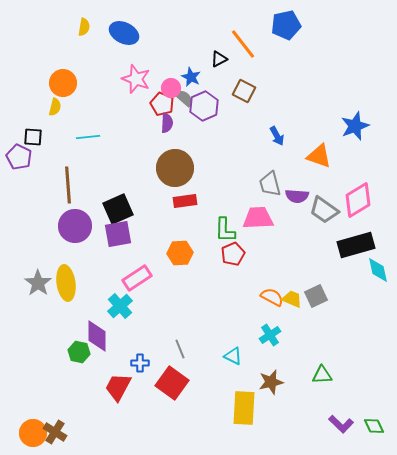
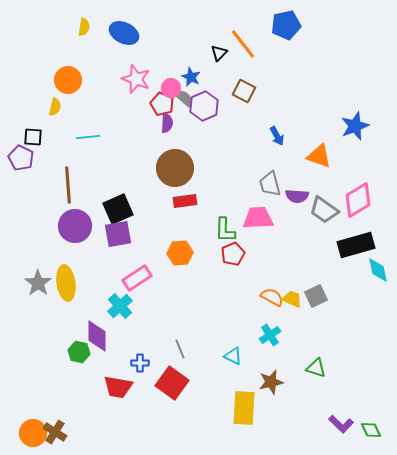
black triangle at (219, 59): moved 6 px up; rotated 18 degrees counterclockwise
orange circle at (63, 83): moved 5 px right, 3 px up
purple pentagon at (19, 157): moved 2 px right, 1 px down
green triangle at (322, 375): moved 6 px left, 7 px up; rotated 20 degrees clockwise
red trapezoid at (118, 387): rotated 108 degrees counterclockwise
green diamond at (374, 426): moved 3 px left, 4 px down
